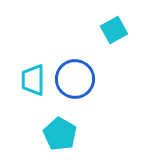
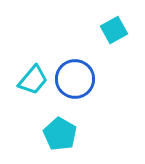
cyan trapezoid: rotated 140 degrees counterclockwise
